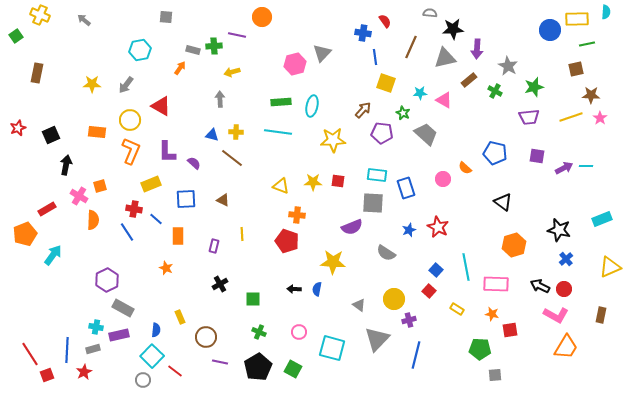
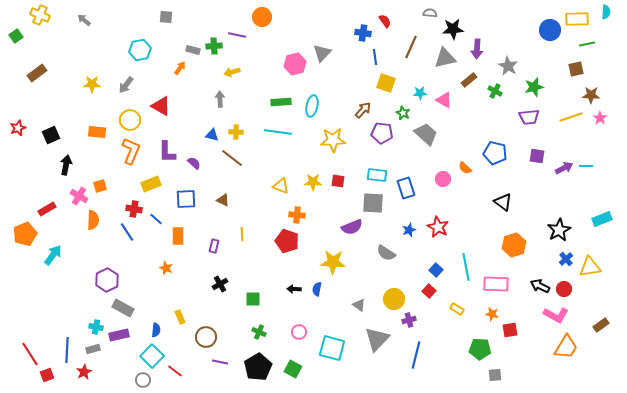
brown rectangle at (37, 73): rotated 42 degrees clockwise
black star at (559, 230): rotated 30 degrees clockwise
yellow triangle at (610, 267): moved 20 px left; rotated 15 degrees clockwise
brown rectangle at (601, 315): moved 10 px down; rotated 42 degrees clockwise
